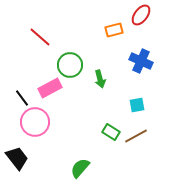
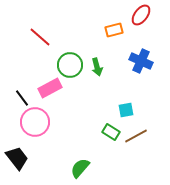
green arrow: moved 3 px left, 12 px up
cyan square: moved 11 px left, 5 px down
